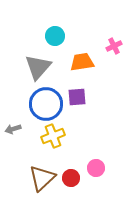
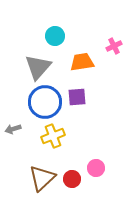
blue circle: moved 1 px left, 2 px up
red circle: moved 1 px right, 1 px down
